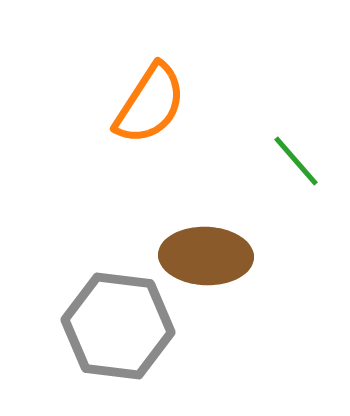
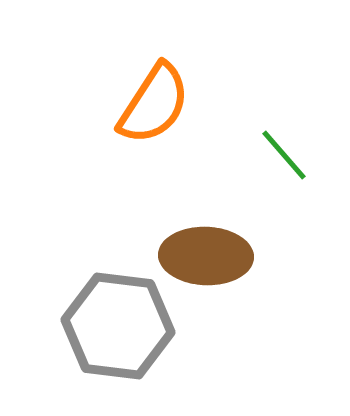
orange semicircle: moved 4 px right
green line: moved 12 px left, 6 px up
